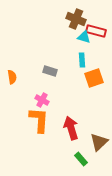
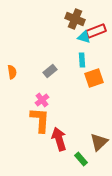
brown cross: moved 1 px left
red rectangle: rotated 36 degrees counterclockwise
gray rectangle: rotated 56 degrees counterclockwise
orange semicircle: moved 5 px up
pink cross: rotated 24 degrees clockwise
orange L-shape: moved 1 px right
red arrow: moved 12 px left, 11 px down
